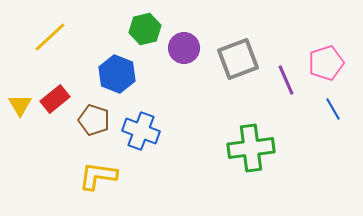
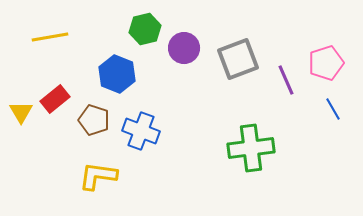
yellow line: rotated 33 degrees clockwise
yellow triangle: moved 1 px right, 7 px down
